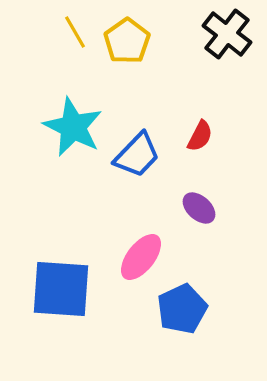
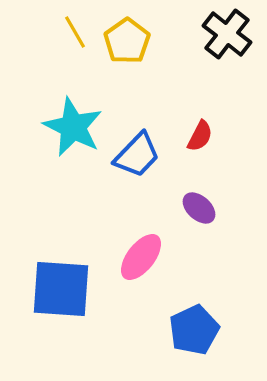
blue pentagon: moved 12 px right, 21 px down
